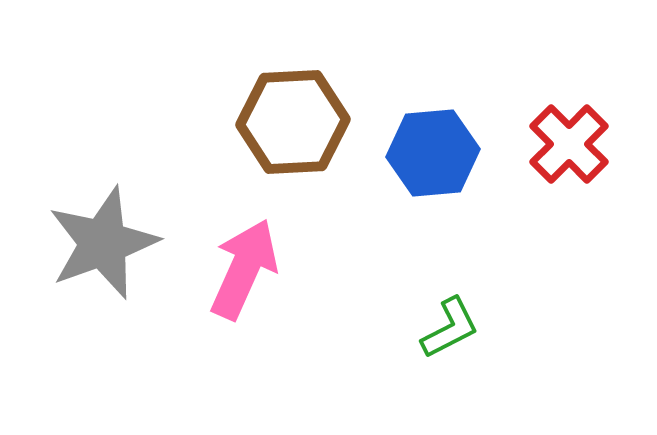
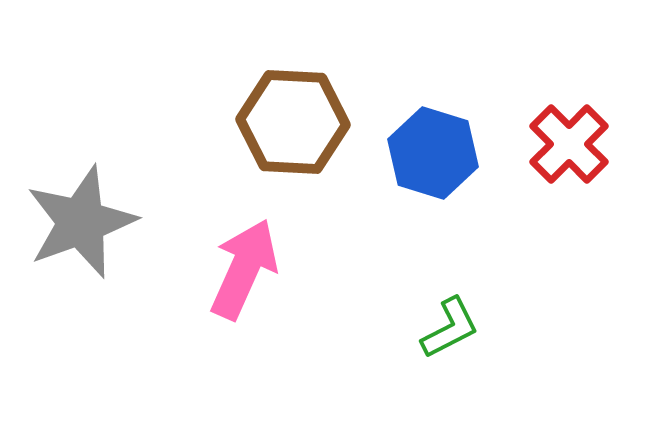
brown hexagon: rotated 6 degrees clockwise
blue hexagon: rotated 22 degrees clockwise
gray star: moved 22 px left, 21 px up
